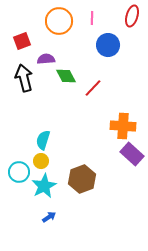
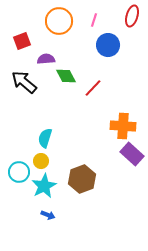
pink line: moved 2 px right, 2 px down; rotated 16 degrees clockwise
black arrow: moved 4 px down; rotated 36 degrees counterclockwise
cyan semicircle: moved 2 px right, 2 px up
blue arrow: moved 1 px left, 2 px up; rotated 56 degrees clockwise
